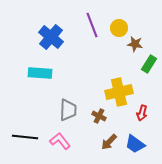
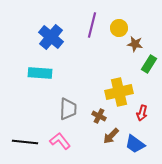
purple line: rotated 35 degrees clockwise
gray trapezoid: moved 1 px up
black line: moved 5 px down
brown arrow: moved 2 px right, 6 px up
